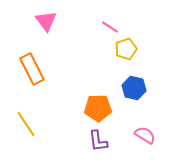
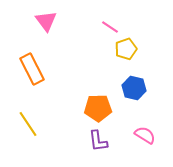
yellow line: moved 2 px right
